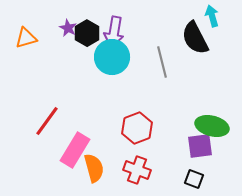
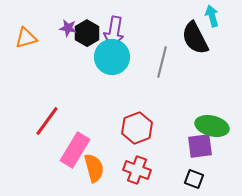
purple star: rotated 18 degrees counterclockwise
gray line: rotated 28 degrees clockwise
